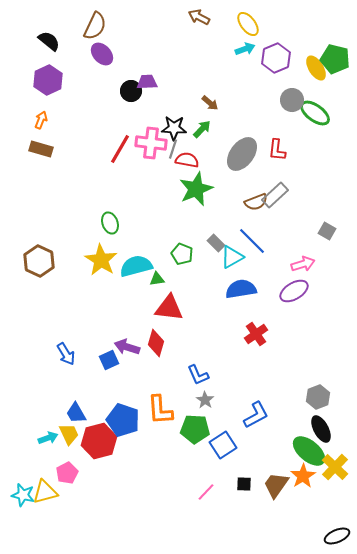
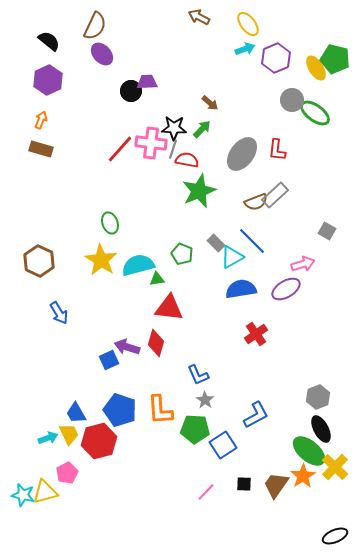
red line at (120, 149): rotated 12 degrees clockwise
green star at (196, 189): moved 3 px right, 2 px down
cyan semicircle at (136, 266): moved 2 px right, 1 px up
purple ellipse at (294, 291): moved 8 px left, 2 px up
blue arrow at (66, 354): moved 7 px left, 41 px up
blue pentagon at (123, 420): moved 3 px left, 10 px up
black ellipse at (337, 536): moved 2 px left
